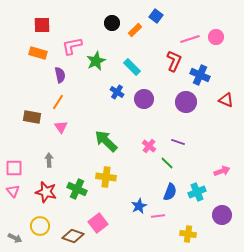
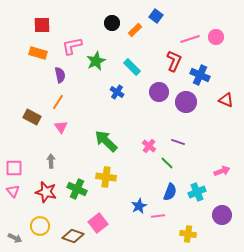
purple circle at (144, 99): moved 15 px right, 7 px up
brown rectangle at (32, 117): rotated 18 degrees clockwise
gray arrow at (49, 160): moved 2 px right, 1 px down
